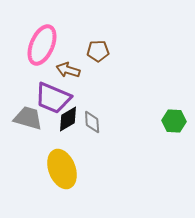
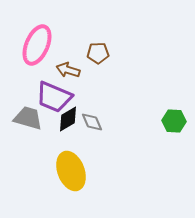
pink ellipse: moved 5 px left
brown pentagon: moved 2 px down
purple trapezoid: moved 1 px right, 1 px up
gray diamond: rotated 20 degrees counterclockwise
yellow ellipse: moved 9 px right, 2 px down
